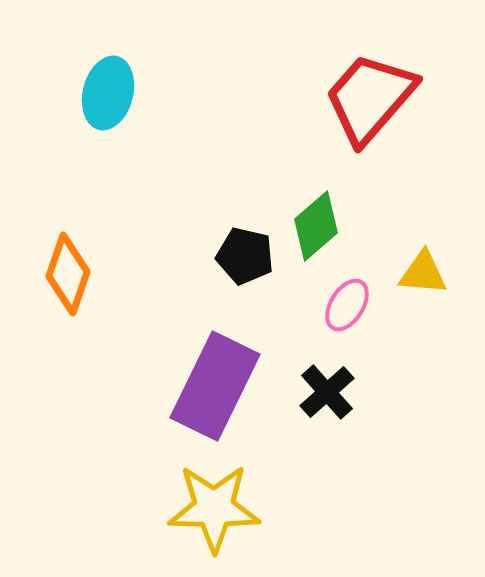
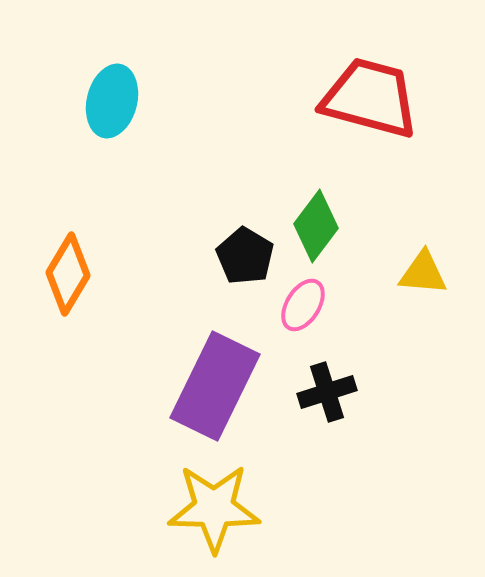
cyan ellipse: moved 4 px right, 8 px down
red trapezoid: rotated 64 degrees clockwise
green diamond: rotated 12 degrees counterclockwise
black pentagon: rotated 18 degrees clockwise
orange diamond: rotated 12 degrees clockwise
pink ellipse: moved 44 px left
black cross: rotated 24 degrees clockwise
